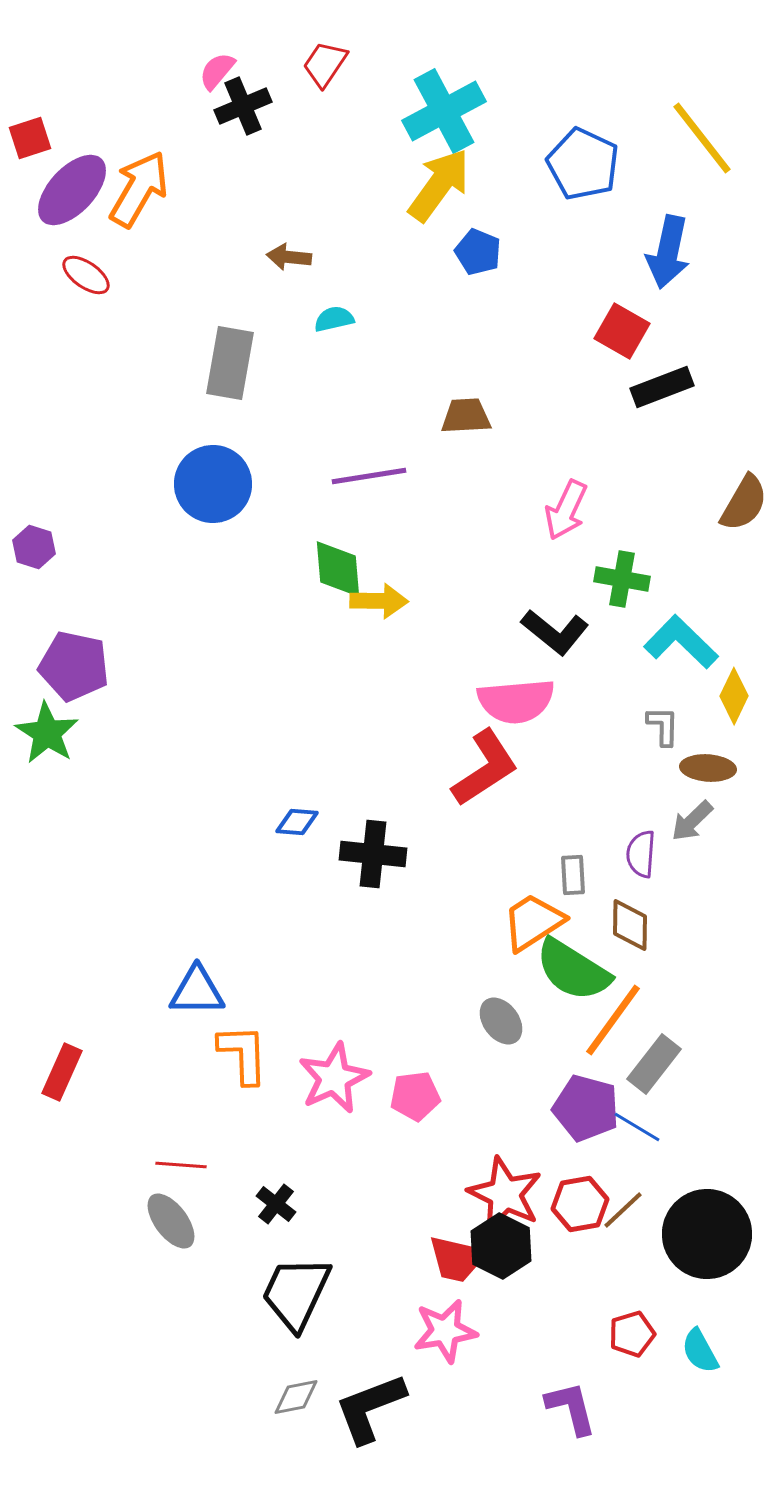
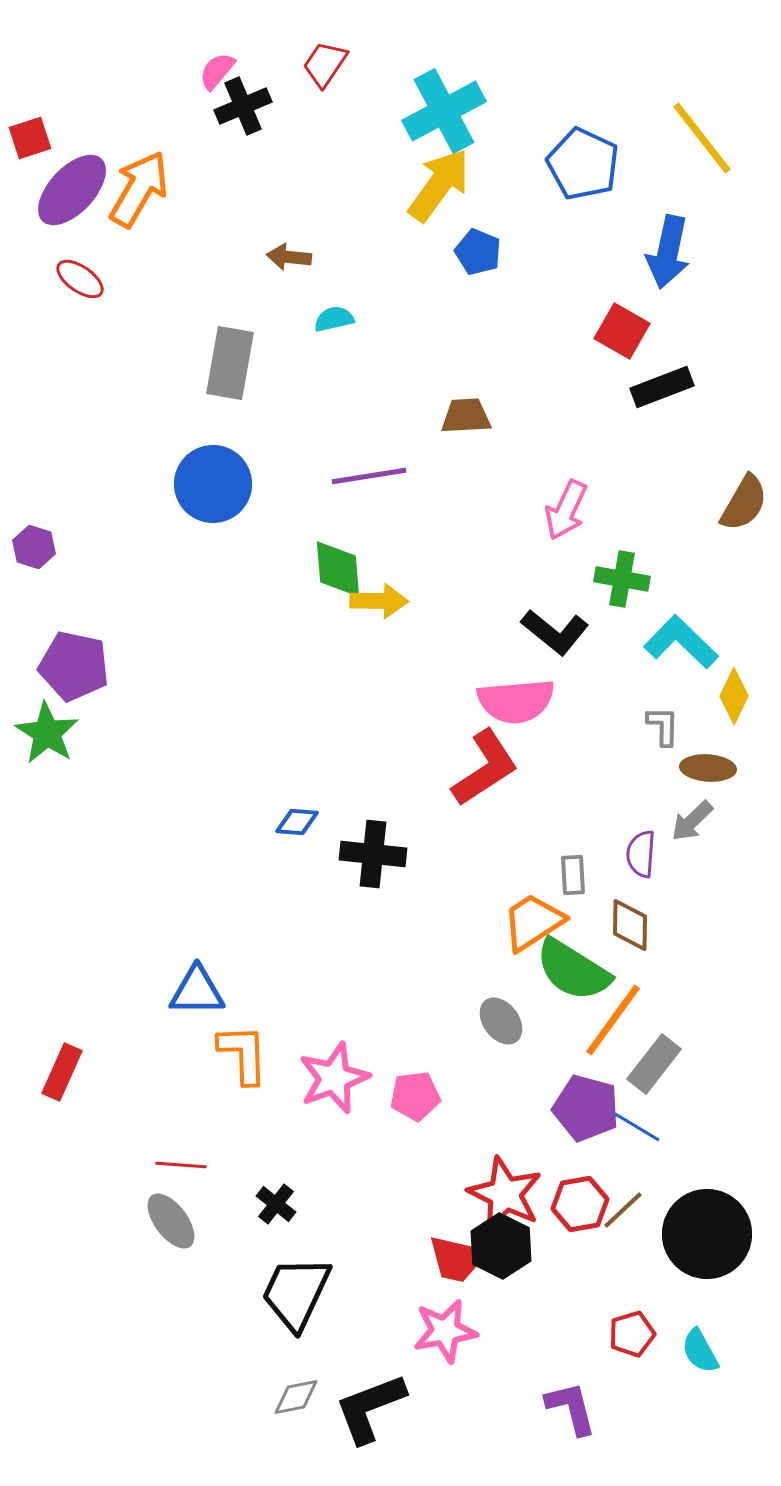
red ellipse at (86, 275): moved 6 px left, 4 px down
pink star at (334, 1078): rotated 4 degrees clockwise
